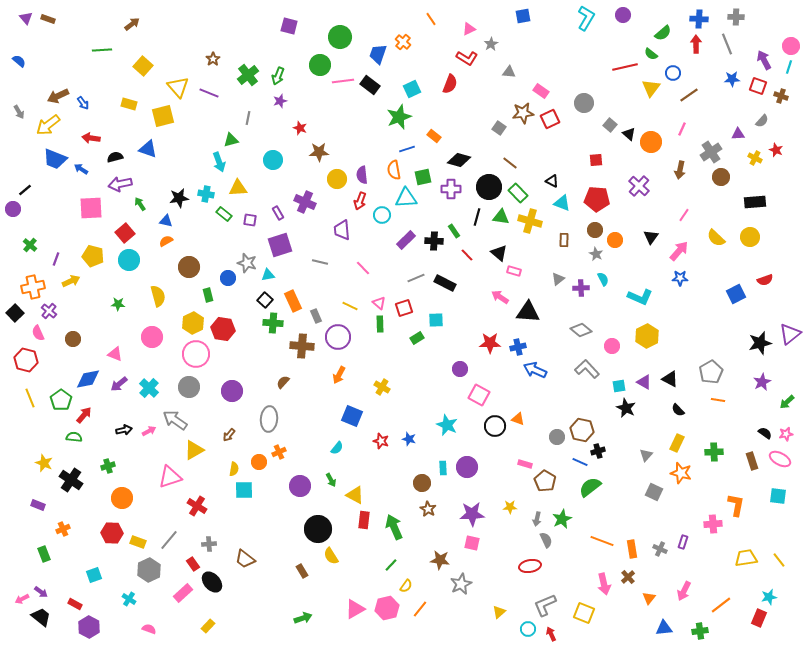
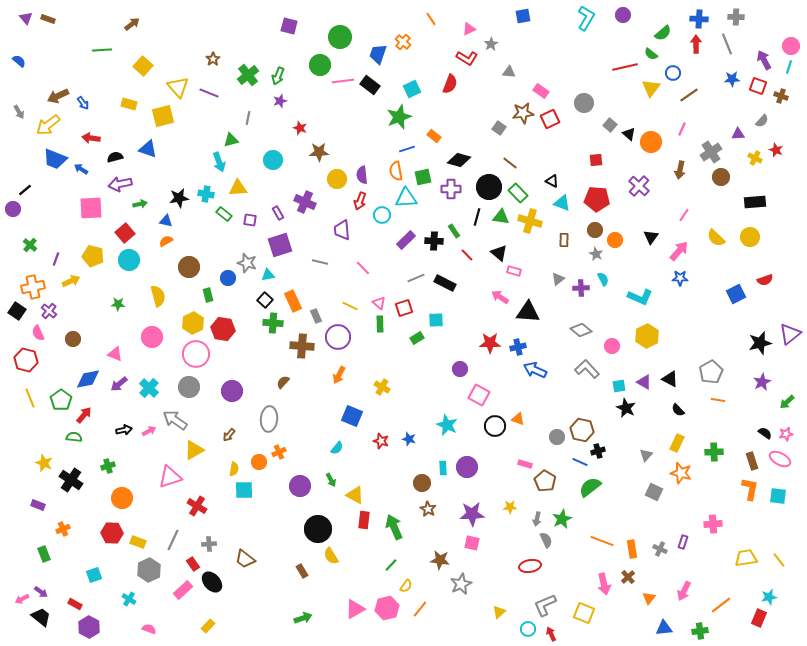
orange semicircle at (394, 170): moved 2 px right, 1 px down
green arrow at (140, 204): rotated 112 degrees clockwise
black square at (15, 313): moved 2 px right, 2 px up; rotated 12 degrees counterclockwise
orange L-shape at (736, 505): moved 14 px right, 16 px up
gray line at (169, 540): moved 4 px right; rotated 15 degrees counterclockwise
pink rectangle at (183, 593): moved 3 px up
